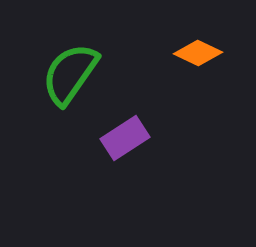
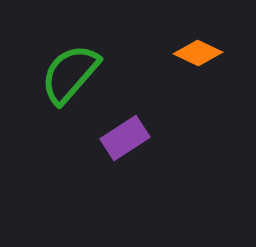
green semicircle: rotated 6 degrees clockwise
